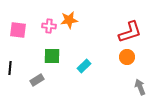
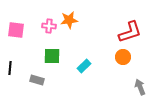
pink square: moved 2 px left
orange circle: moved 4 px left
gray rectangle: rotated 48 degrees clockwise
